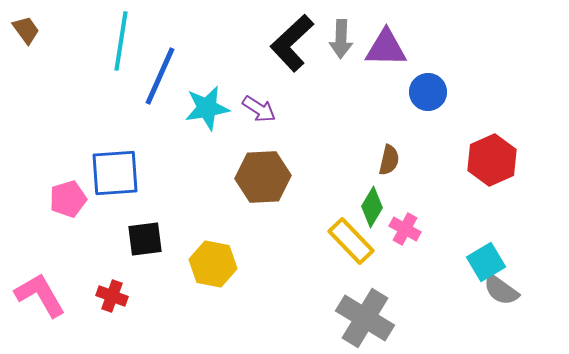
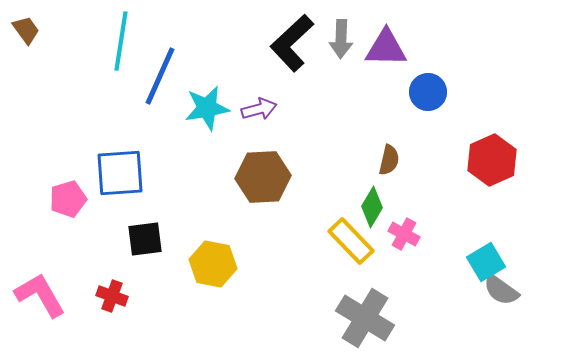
purple arrow: rotated 48 degrees counterclockwise
blue square: moved 5 px right
pink cross: moved 1 px left, 5 px down
